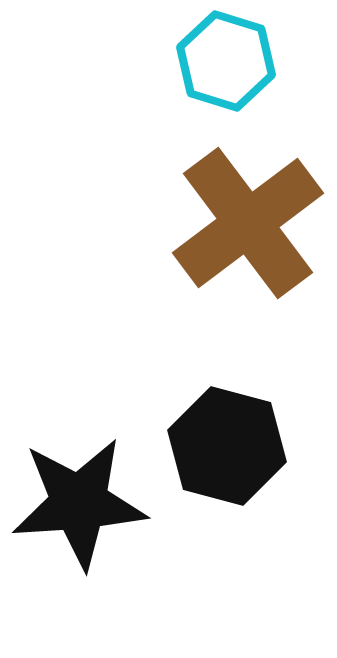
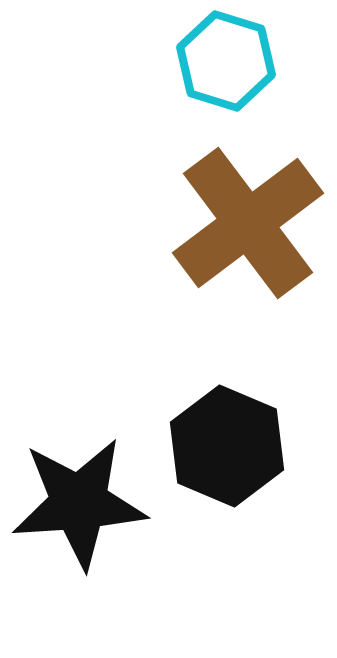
black hexagon: rotated 8 degrees clockwise
